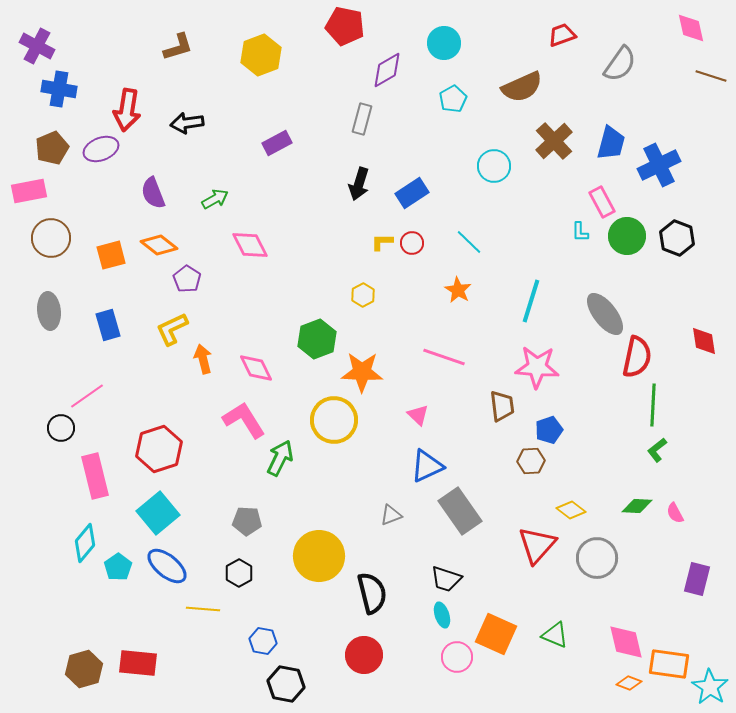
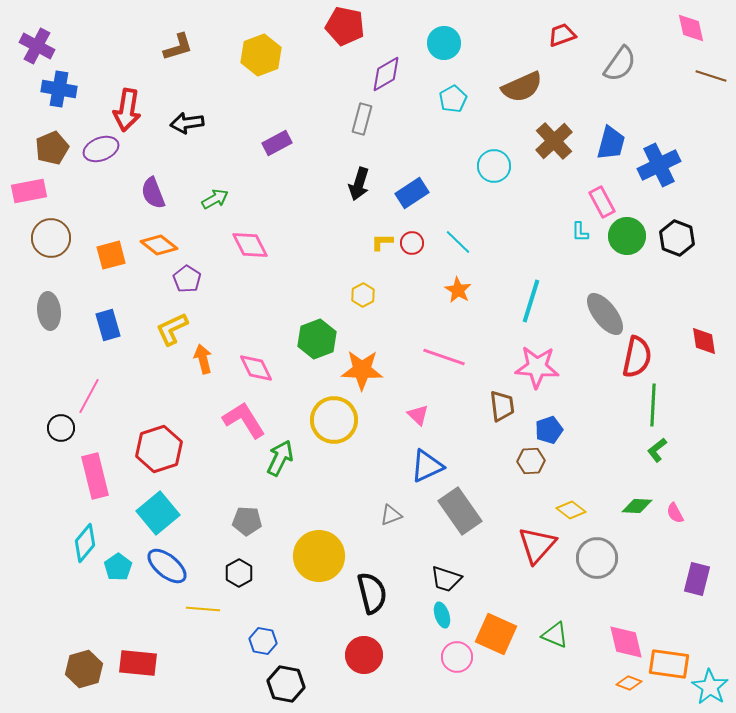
purple diamond at (387, 70): moved 1 px left, 4 px down
cyan line at (469, 242): moved 11 px left
orange star at (362, 372): moved 2 px up
pink line at (87, 396): moved 2 px right; rotated 27 degrees counterclockwise
